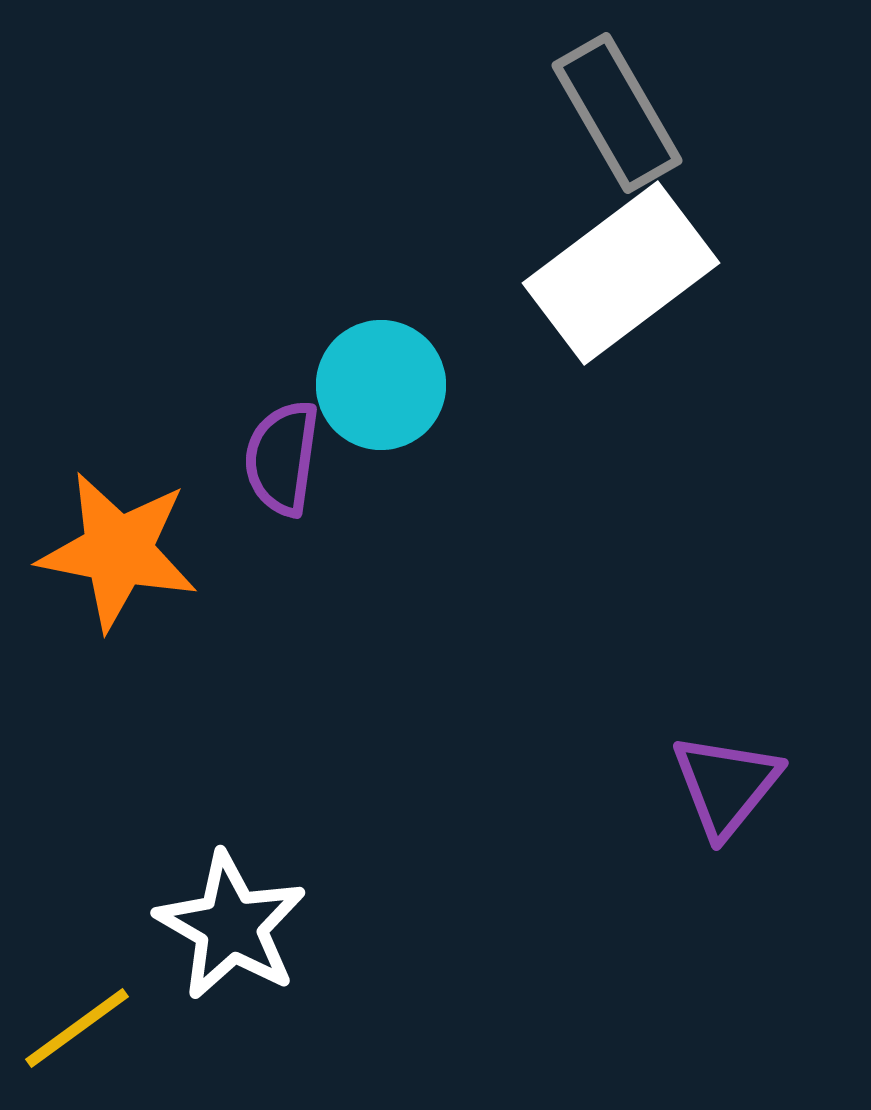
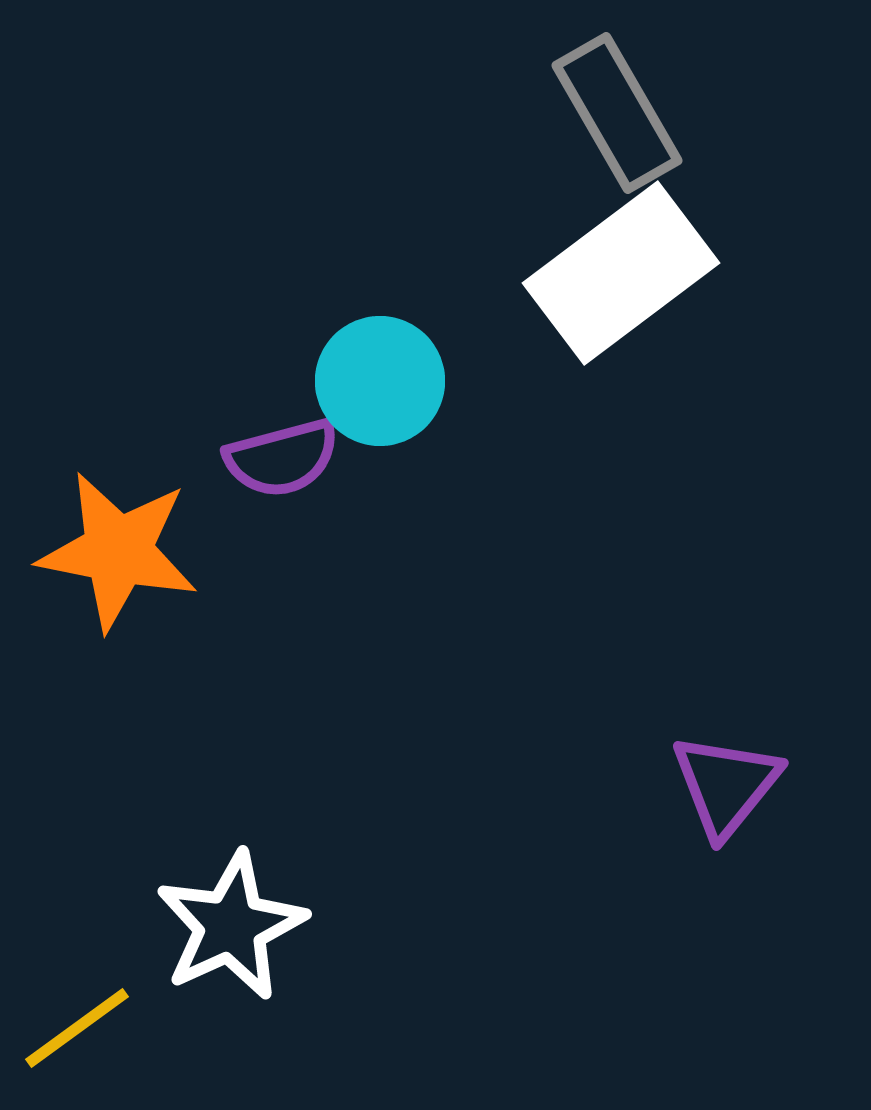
cyan circle: moved 1 px left, 4 px up
purple semicircle: rotated 113 degrees counterclockwise
white star: rotated 17 degrees clockwise
